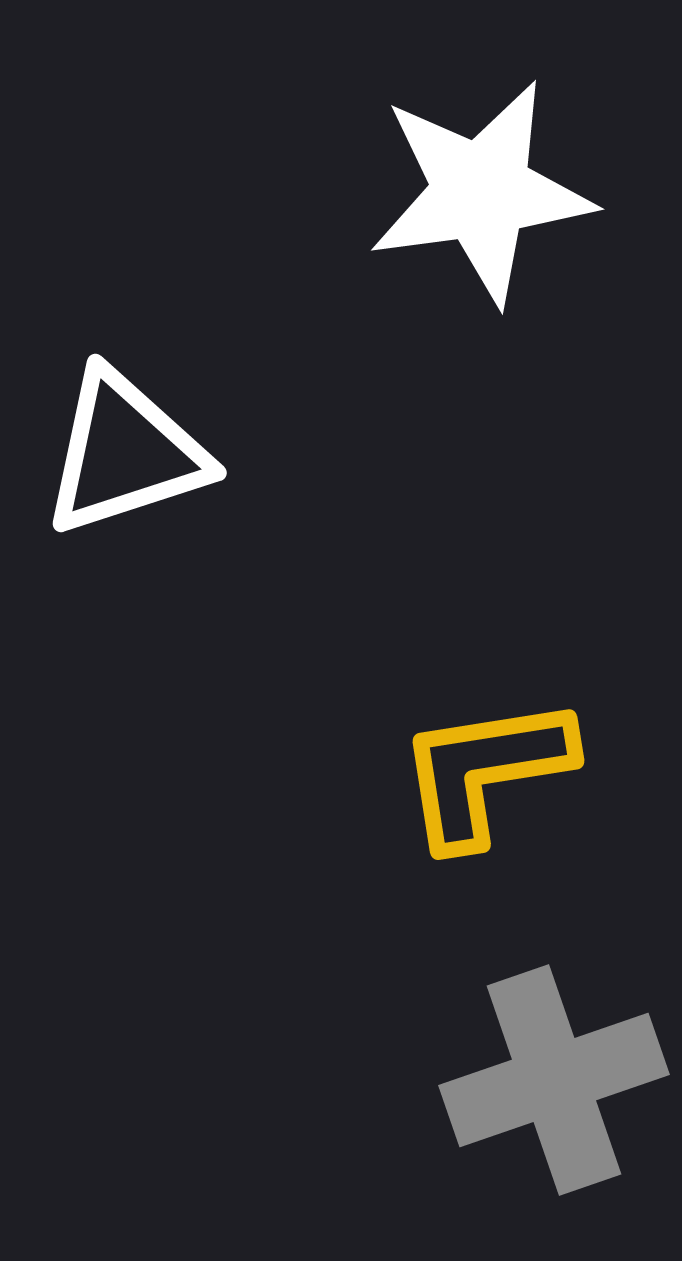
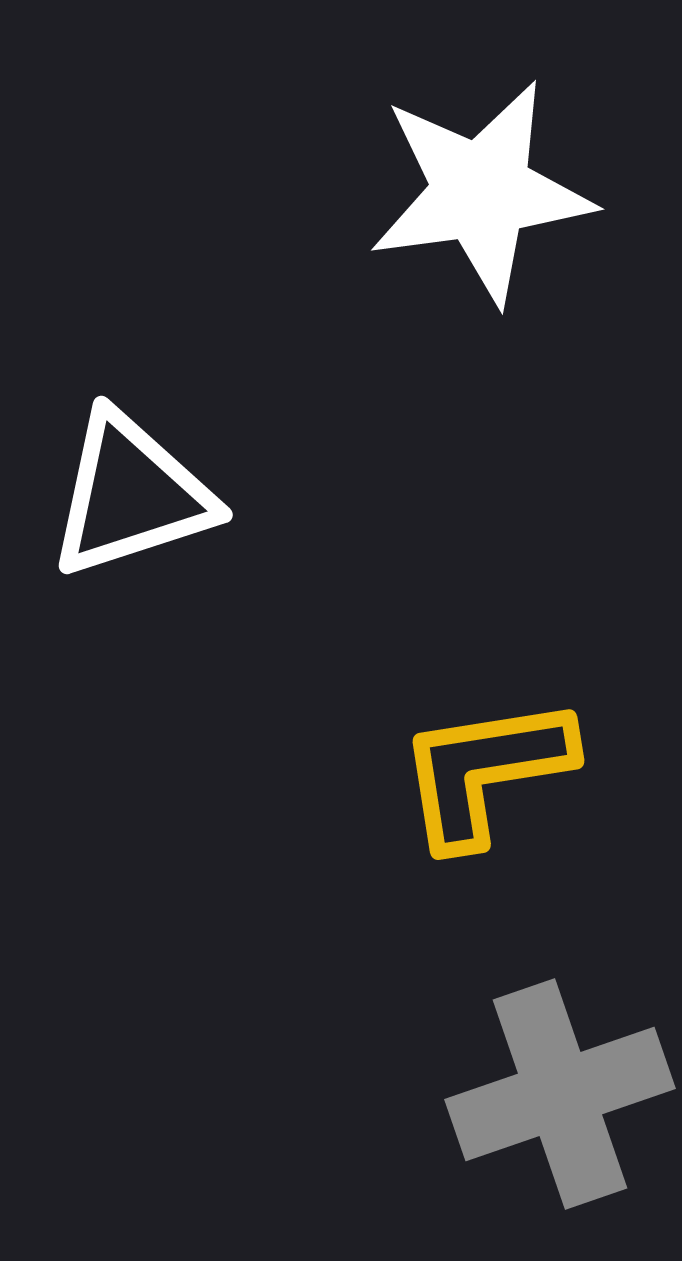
white triangle: moved 6 px right, 42 px down
gray cross: moved 6 px right, 14 px down
